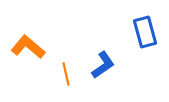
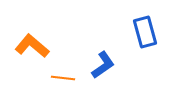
orange L-shape: moved 4 px right, 1 px up
orange line: moved 3 px left, 4 px down; rotated 70 degrees counterclockwise
